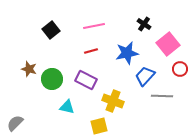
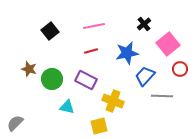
black cross: rotated 16 degrees clockwise
black square: moved 1 px left, 1 px down
